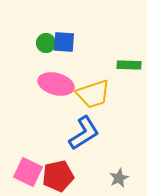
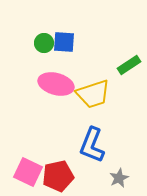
green circle: moved 2 px left
green rectangle: rotated 35 degrees counterclockwise
blue L-shape: moved 8 px right, 12 px down; rotated 144 degrees clockwise
